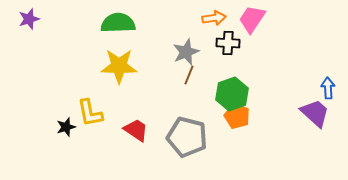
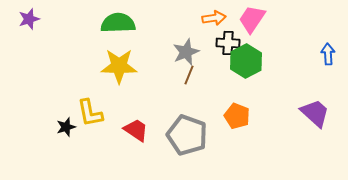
blue arrow: moved 34 px up
green hexagon: moved 14 px right, 33 px up; rotated 8 degrees counterclockwise
gray pentagon: moved 2 px up; rotated 6 degrees clockwise
